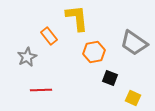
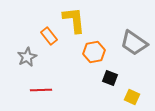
yellow L-shape: moved 3 px left, 2 px down
yellow square: moved 1 px left, 1 px up
